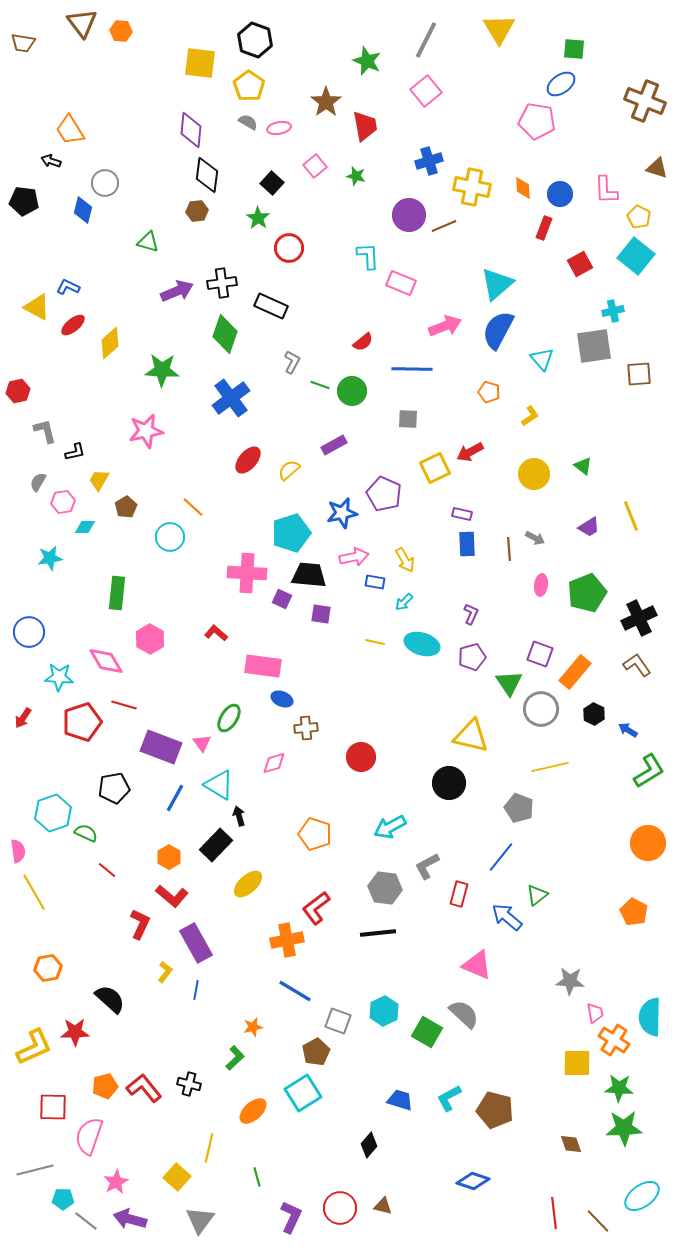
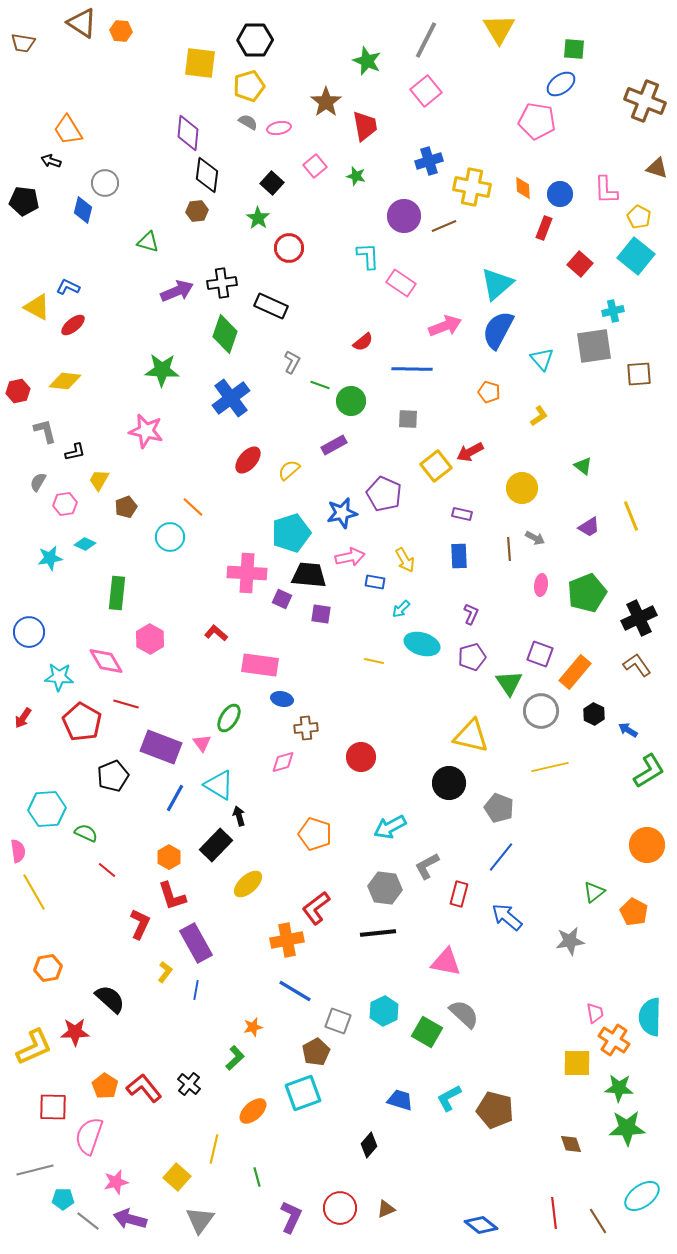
brown triangle at (82, 23): rotated 20 degrees counterclockwise
black hexagon at (255, 40): rotated 20 degrees counterclockwise
yellow pentagon at (249, 86): rotated 20 degrees clockwise
orange trapezoid at (70, 130): moved 2 px left
purple diamond at (191, 130): moved 3 px left, 3 px down
purple circle at (409, 215): moved 5 px left, 1 px down
red square at (580, 264): rotated 20 degrees counterclockwise
pink rectangle at (401, 283): rotated 12 degrees clockwise
yellow diamond at (110, 343): moved 45 px left, 38 px down; rotated 48 degrees clockwise
green circle at (352, 391): moved 1 px left, 10 px down
yellow L-shape at (530, 416): moved 9 px right
pink star at (146, 431): rotated 24 degrees clockwise
yellow square at (435, 468): moved 1 px right, 2 px up; rotated 12 degrees counterclockwise
yellow circle at (534, 474): moved 12 px left, 14 px down
pink hexagon at (63, 502): moved 2 px right, 2 px down
brown pentagon at (126, 507): rotated 10 degrees clockwise
cyan diamond at (85, 527): moved 17 px down; rotated 25 degrees clockwise
blue rectangle at (467, 544): moved 8 px left, 12 px down
pink arrow at (354, 557): moved 4 px left
cyan arrow at (404, 602): moved 3 px left, 7 px down
yellow line at (375, 642): moved 1 px left, 19 px down
pink rectangle at (263, 666): moved 3 px left, 1 px up
blue ellipse at (282, 699): rotated 10 degrees counterclockwise
red line at (124, 705): moved 2 px right, 1 px up
gray circle at (541, 709): moved 2 px down
red pentagon at (82, 722): rotated 24 degrees counterclockwise
pink diamond at (274, 763): moved 9 px right, 1 px up
black pentagon at (114, 788): moved 1 px left, 12 px up; rotated 12 degrees counterclockwise
gray pentagon at (519, 808): moved 20 px left
cyan hexagon at (53, 813): moved 6 px left, 4 px up; rotated 15 degrees clockwise
orange circle at (648, 843): moved 1 px left, 2 px down
green triangle at (537, 895): moved 57 px right, 3 px up
red L-shape at (172, 896): rotated 32 degrees clockwise
pink triangle at (477, 965): moved 31 px left, 3 px up; rotated 12 degrees counterclockwise
gray star at (570, 981): moved 40 px up; rotated 12 degrees counterclockwise
black cross at (189, 1084): rotated 25 degrees clockwise
orange pentagon at (105, 1086): rotated 25 degrees counterclockwise
cyan square at (303, 1093): rotated 12 degrees clockwise
green star at (624, 1128): moved 3 px right
yellow line at (209, 1148): moved 5 px right, 1 px down
blue diamond at (473, 1181): moved 8 px right, 44 px down; rotated 20 degrees clockwise
pink star at (116, 1182): rotated 15 degrees clockwise
brown triangle at (383, 1206): moved 3 px right, 3 px down; rotated 36 degrees counterclockwise
gray line at (86, 1221): moved 2 px right
brown line at (598, 1221): rotated 12 degrees clockwise
